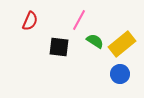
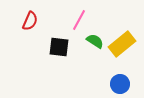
blue circle: moved 10 px down
